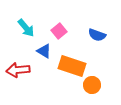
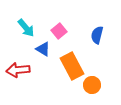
blue semicircle: rotated 84 degrees clockwise
blue triangle: moved 1 px left, 2 px up
orange rectangle: rotated 44 degrees clockwise
